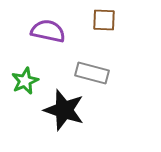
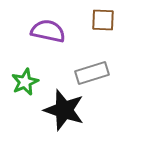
brown square: moved 1 px left
gray rectangle: rotated 32 degrees counterclockwise
green star: moved 1 px down
